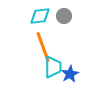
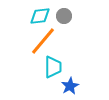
orange line: moved 6 px up; rotated 60 degrees clockwise
blue star: moved 12 px down
